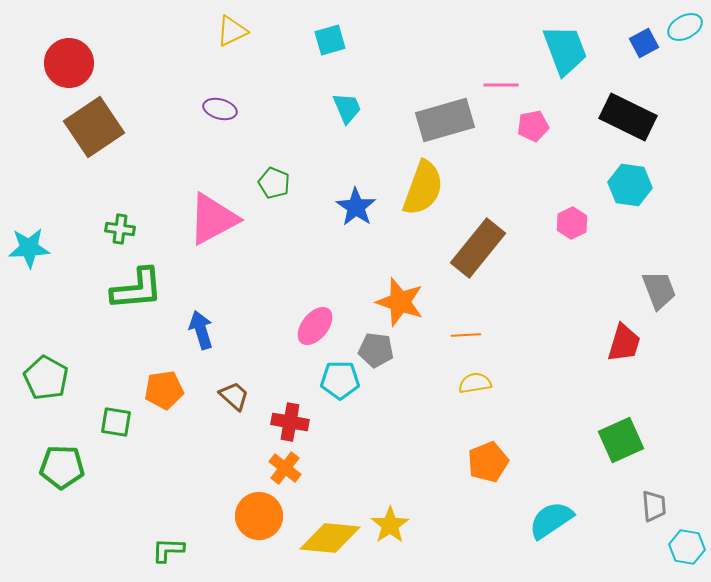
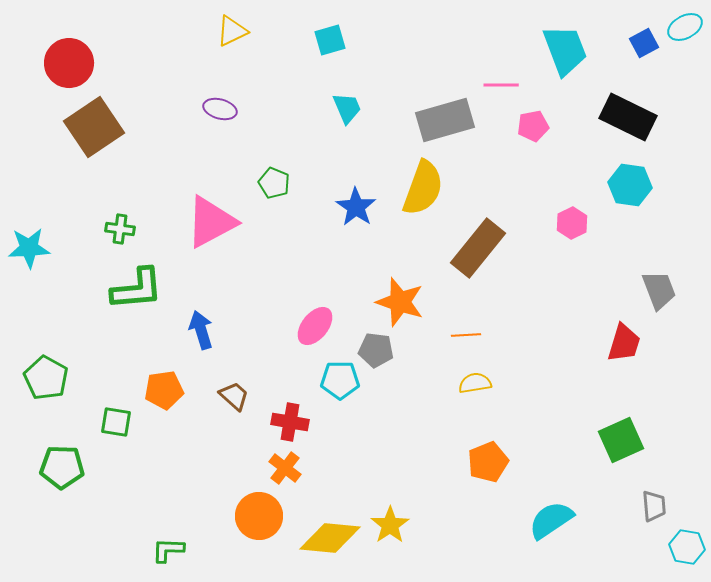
pink triangle at (213, 219): moved 2 px left, 3 px down
